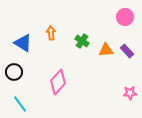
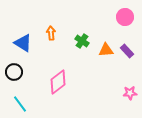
pink diamond: rotated 10 degrees clockwise
